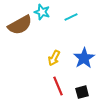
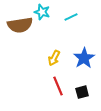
brown semicircle: rotated 20 degrees clockwise
